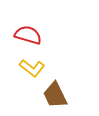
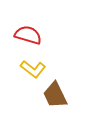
yellow L-shape: moved 1 px right, 1 px down
